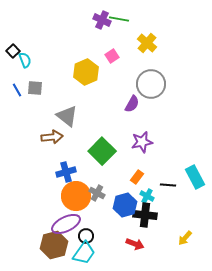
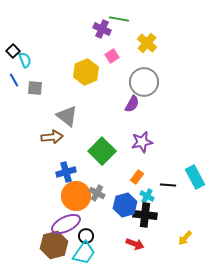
purple cross: moved 9 px down
gray circle: moved 7 px left, 2 px up
blue line: moved 3 px left, 10 px up
